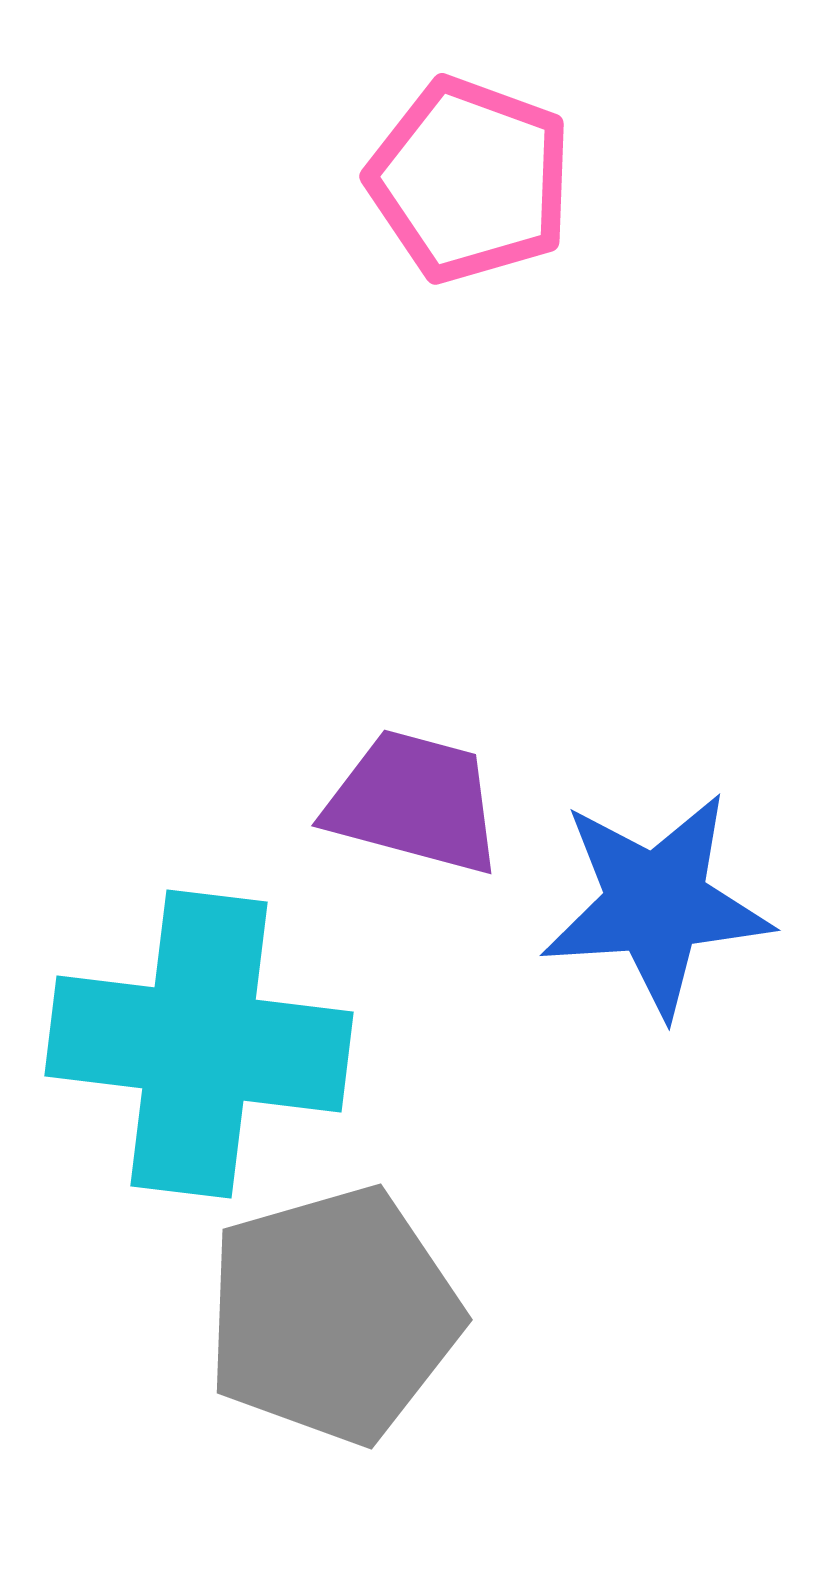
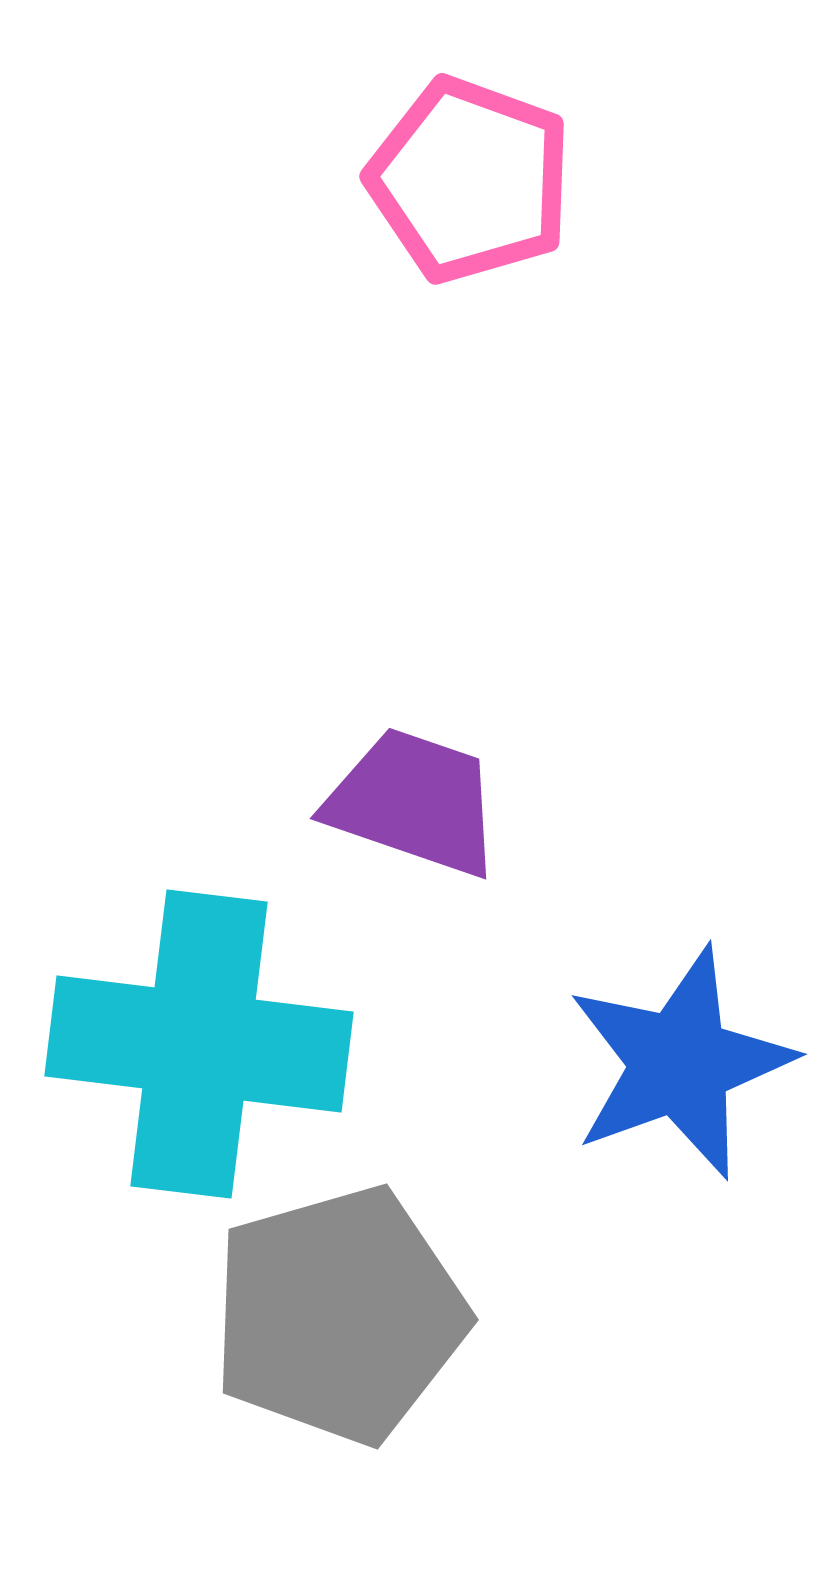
purple trapezoid: rotated 4 degrees clockwise
blue star: moved 24 px right, 159 px down; rotated 16 degrees counterclockwise
gray pentagon: moved 6 px right
